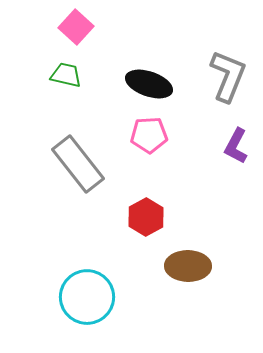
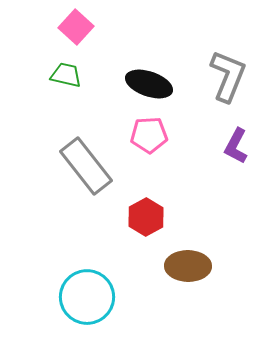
gray rectangle: moved 8 px right, 2 px down
